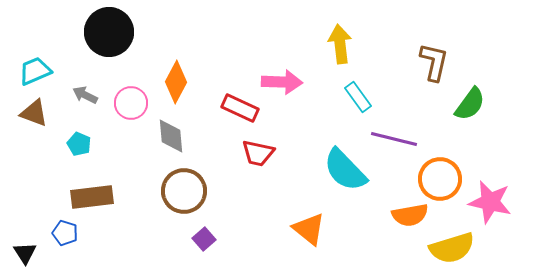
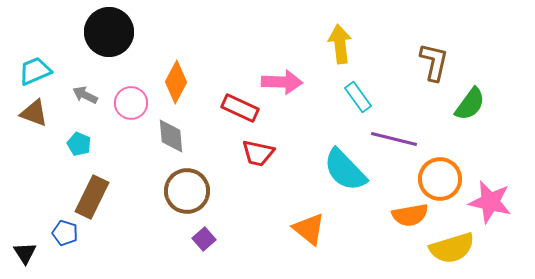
brown circle: moved 3 px right
brown rectangle: rotated 57 degrees counterclockwise
